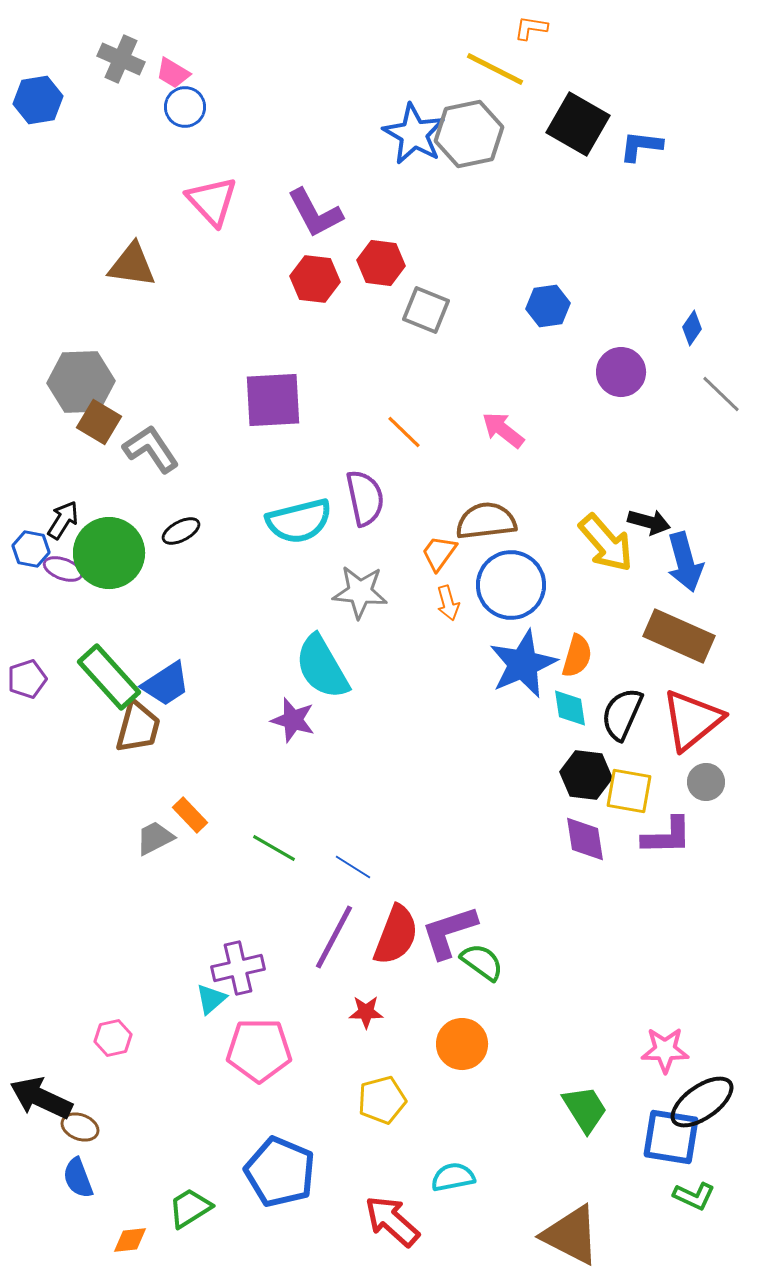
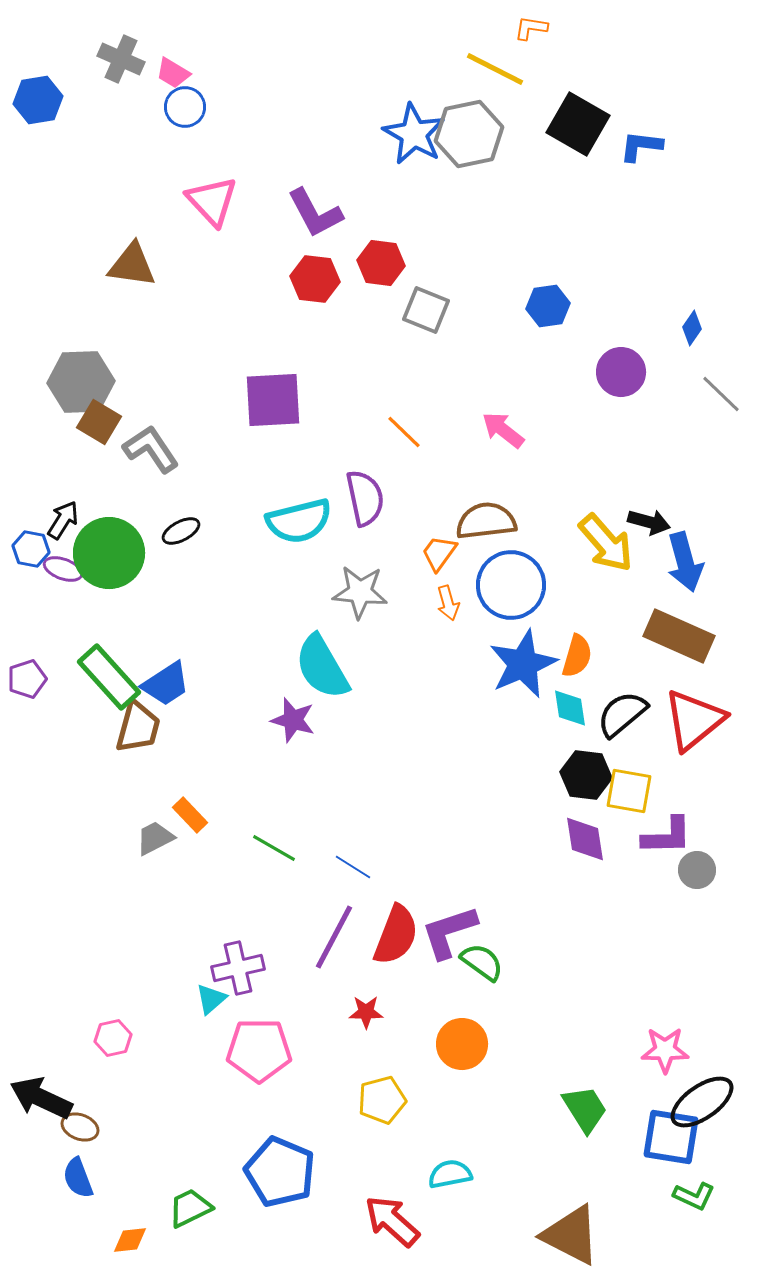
black semicircle at (622, 714): rotated 26 degrees clockwise
red triangle at (692, 720): moved 2 px right
gray circle at (706, 782): moved 9 px left, 88 px down
cyan semicircle at (453, 1177): moved 3 px left, 3 px up
green trapezoid at (190, 1208): rotated 6 degrees clockwise
